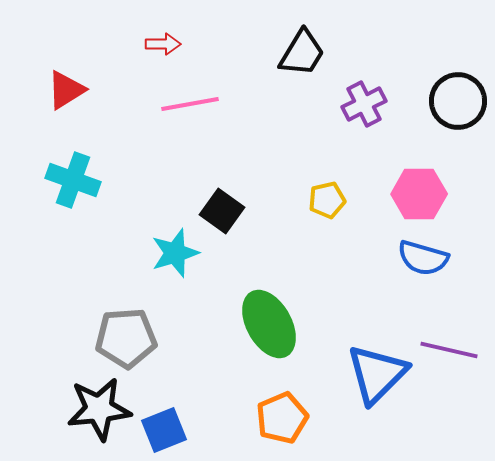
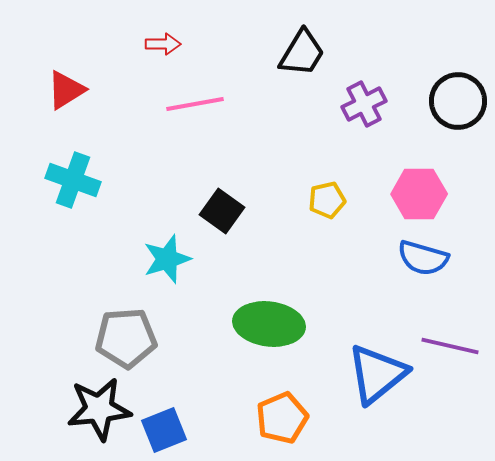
pink line: moved 5 px right
cyan star: moved 8 px left, 6 px down
green ellipse: rotated 54 degrees counterclockwise
purple line: moved 1 px right, 4 px up
blue triangle: rotated 6 degrees clockwise
